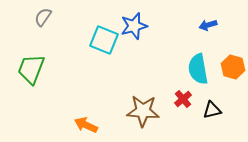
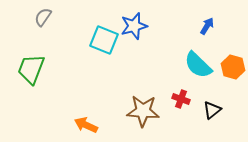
blue arrow: moved 1 px left, 1 px down; rotated 138 degrees clockwise
cyan semicircle: moved 4 px up; rotated 36 degrees counterclockwise
red cross: moved 2 px left; rotated 30 degrees counterclockwise
black triangle: rotated 24 degrees counterclockwise
